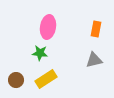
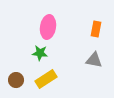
gray triangle: rotated 24 degrees clockwise
